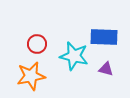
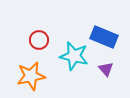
blue rectangle: rotated 20 degrees clockwise
red circle: moved 2 px right, 4 px up
purple triangle: rotated 35 degrees clockwise
